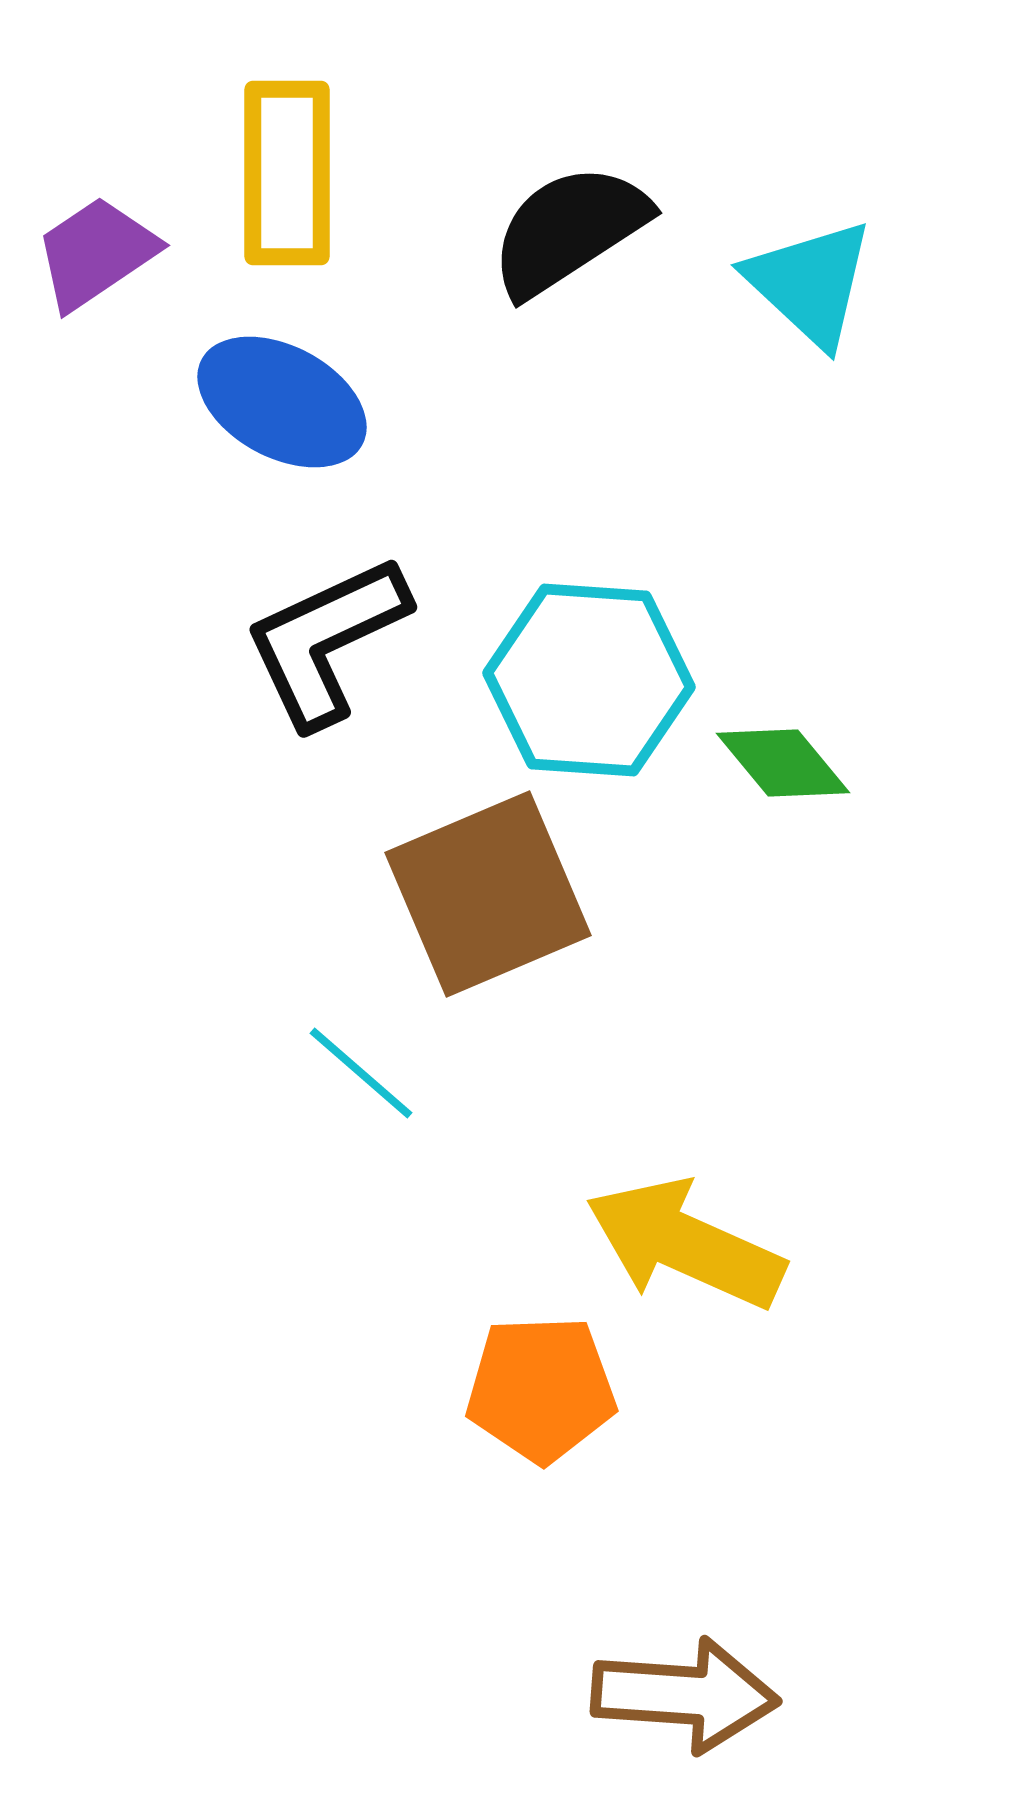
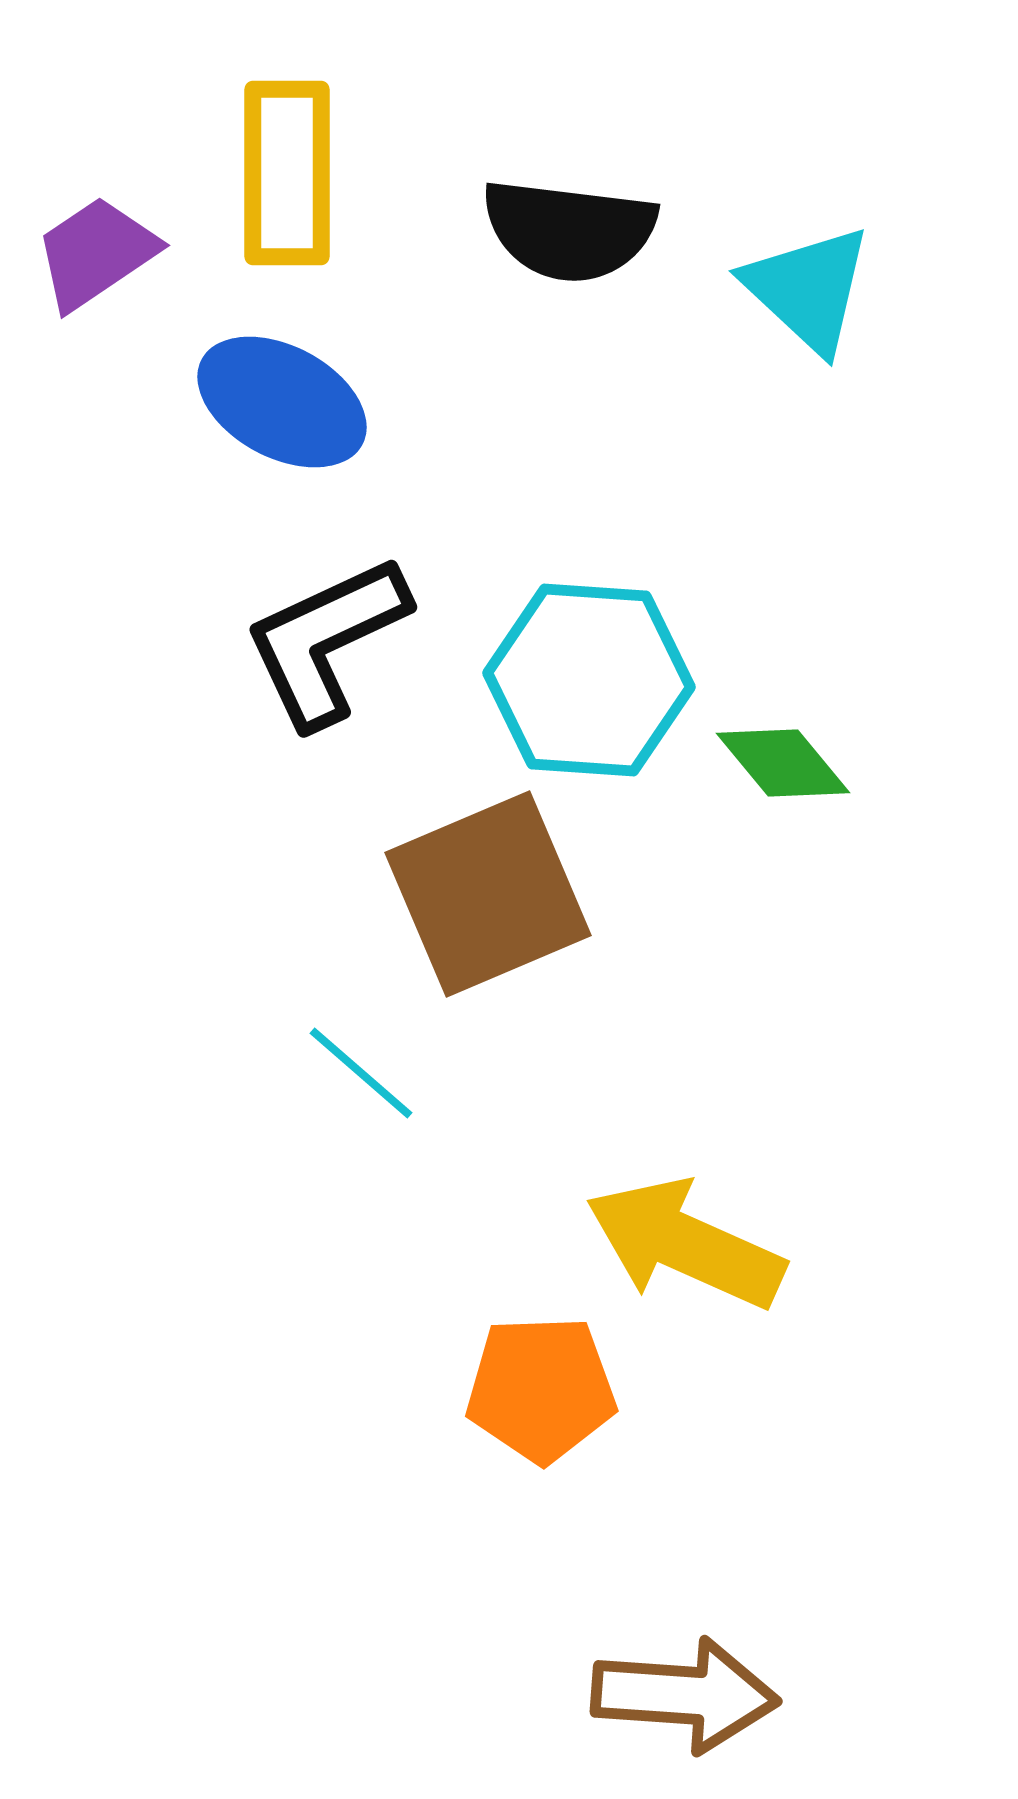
black semicircle: rotated 140 degrees counterclockwise
cyan triangle: moved 2 px left, 6 px down
